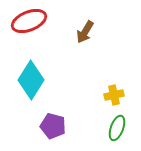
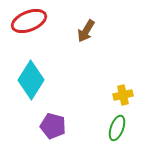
brown arrow: moved 1 px right, 1 px up
yellow cross: moved 9 px right
